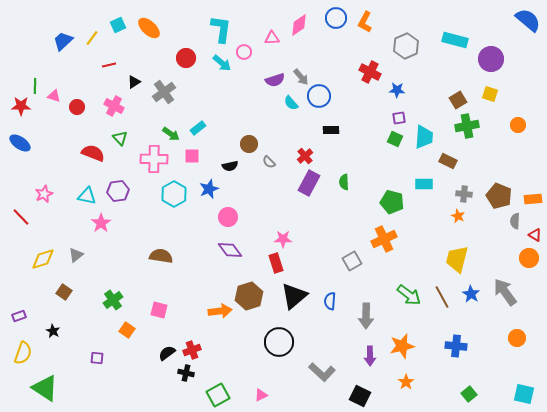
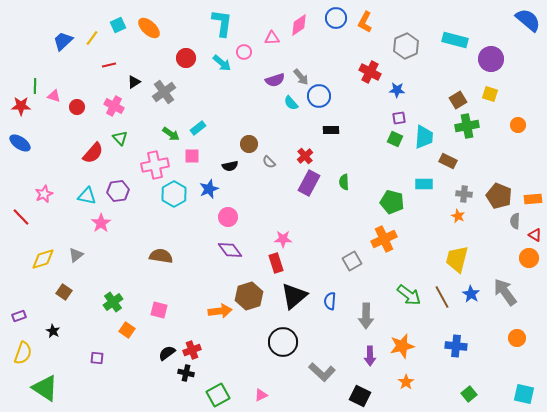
cyan L-shape at (221, 29): moved 1 px right, 6 px up
red semicircle at (93, 153): rotated 110 degrees clockwise
pink cross at (154, 159): moved 1 px right, 6 px down; rotated 12 degrees counterclockwise
green cross at (113, 300): moved 2 px down
black circle at (279, 342): moved 4 px right
